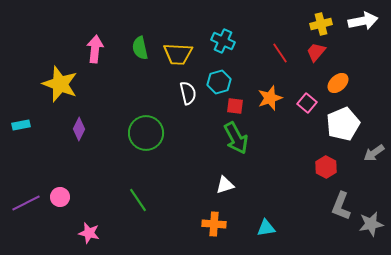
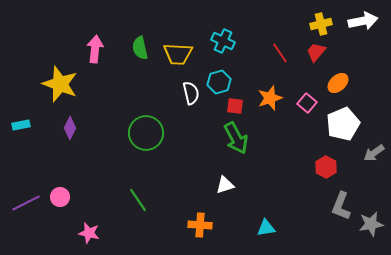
white semicircle: moved 3 px right
purple diamond: moved 9 px left, 1 px up
orange cross: moved 14 px left, 1 px down
